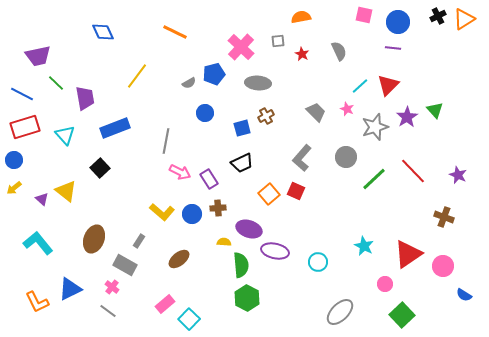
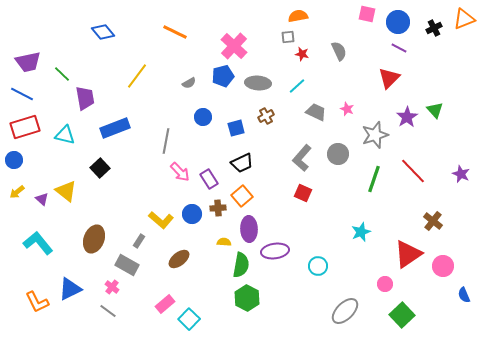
pink square at (364, 15): moved 3 px right, 1 px up
black cross at (438, 16): moved 4 px left, 12 px down
orange semicircle at (301, 17): moved 3 px left, 1 px up
orange triangle at (464, 19): rotated 10 degrees clockwise
blue diamond at (103, 32): rotated 15 degrees counterclockwise
gray square at (278, 41): moved 10 px right, 4 px up
pink cross at (241, 47): moved 7 px left, 1 px up
purple line at (393, 48): moved 6 px right; rotated 21 degrees clockwise
red star at (302, 54): rotated 16 degrees counterclockwise
purple trapezoid at (38, 56): moved 10 px left, 6 px down
blue pentagon at (214, 74): moved 9 px right, 2 px down
green line at (56, 83): moved 6 px right, 9 px up
red triangle at (388, 85): moved 1 px right, 7 px up
cyan line at (360, 86): moved 63 px left
gray trapezoid at (316, 112): rotated 20 degrees counterclockwise
blue circle at (205, 113): moved 2 px left, 4 px down
gray star at (375, 127): moved 8 px down
blue square at (242, 128): moved 6 px left
cyan triangle at (65, 135): rotated 35 degrees counterclockwise
gray circle at (346, 157): moved 8 px left, 3 px up
pink arrow at (180, 172): rotated 20 degrees clockwise
purple star at (458, 175): moved 3 px right, 1 px up
green line at (374, 179): rotated 28 degrees counterclockwise
yellow arrow at (14, 188): moved 3 px right, 4 px down
red square at (296, 191): moved 7 px right, 2 px down
orange square at (269, 194): moved 27 px left, 2 px down
yellow L-shape at (162, 212): moved 1 px left, 8 px down
brown cross at (444, 217): moved 11 px left, 4 px down; rotated 18 degrees clockwise
purple ellipse at (249, 229): rotated 70 degrees clockwise
cyan star at (364, 246): moved 3 px left, 14 px up; rotated 24 degrees clockwise
purple ellipse at (275, 251): rotated 20 degrees counterclockwise
cyan circle at (318, 262): moved 4 px down
gray rectangle at (125, 265): moved 2 px right
green semicircle at (241, 265): rotated 15 degrees clockwise
blue semicircle at (464, 295): rotated 35 degrees clockwise
gray ellipse at (340, 312): moved 5 px right, 1 px up
